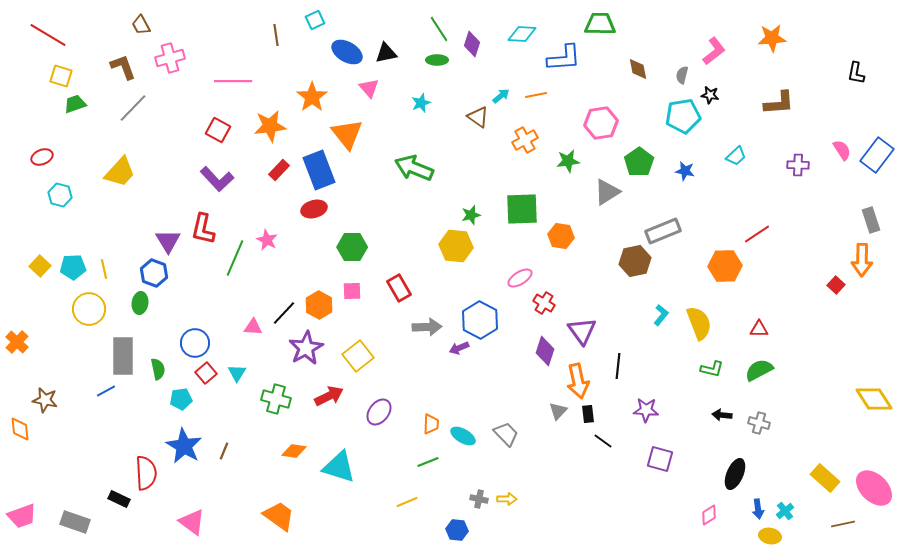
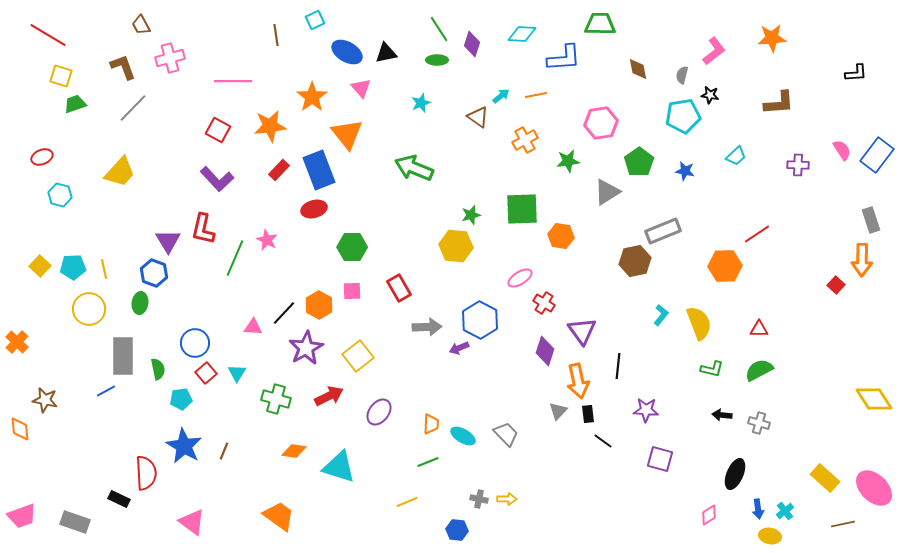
black L-shape at (856, 73): rotated 105 degrees counterclockwise
pink triangle at (369, 88): moved 8 px left
